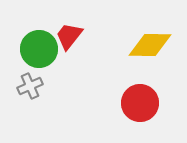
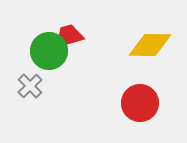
red trapezoid: rotated 36 degrees clockwise
green circle: moved 10 px right, 2 px down
gray cross: rotated 20 degrees counterclockwise
